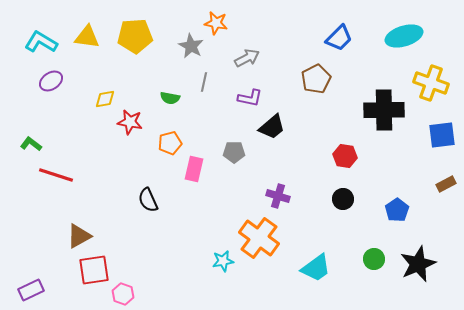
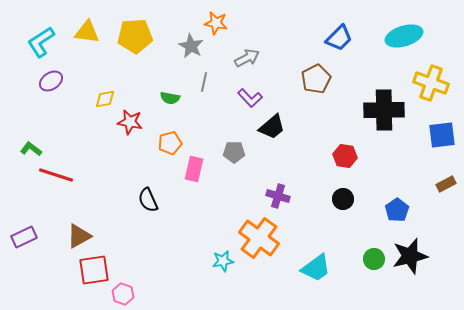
yellow triangle: moved 5 px up
cyan L-shape: rotated 64 degrees counterclockwise
purple L-shape: rotated 35 degrees clockwise
green L-shape: moved 5 px down
black star: moved 8 px left, 8 px up; rotated 9 degrees clockwise
purple rectangle: moved 7 px left, 53 px up
